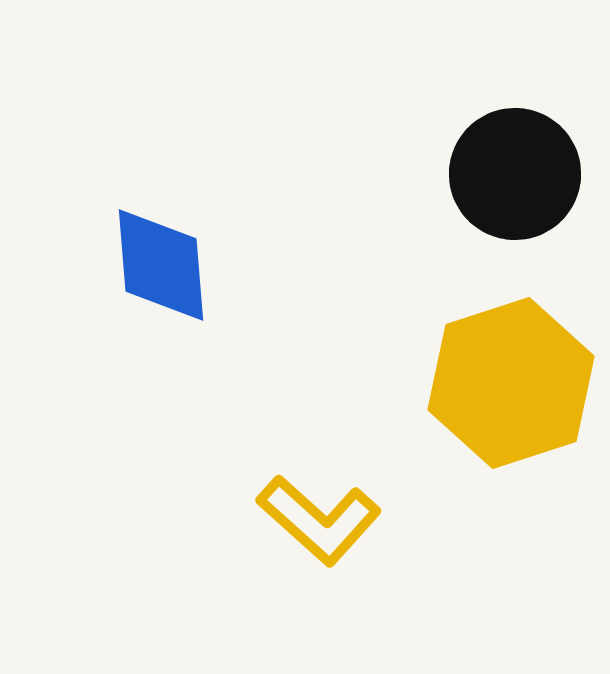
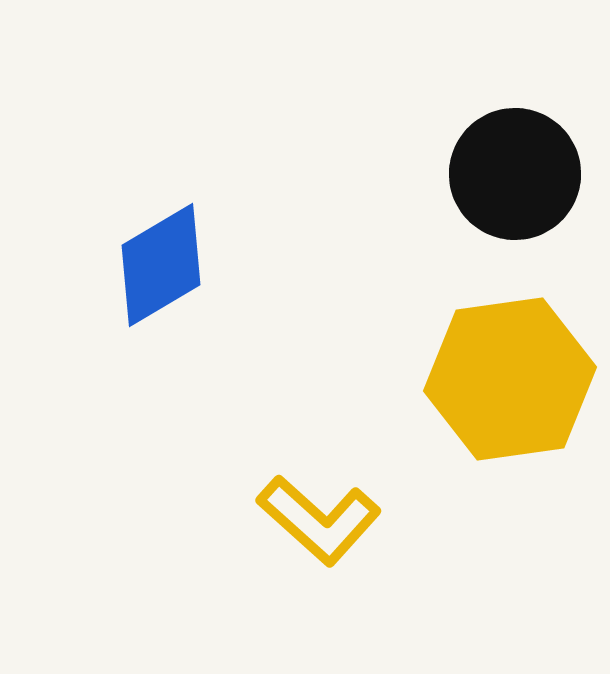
blue diamond: rotated 64 degrees clockwise
yellow hexagon: moved 1 px left, 4 px up; rotated 10 degrees clockwise
